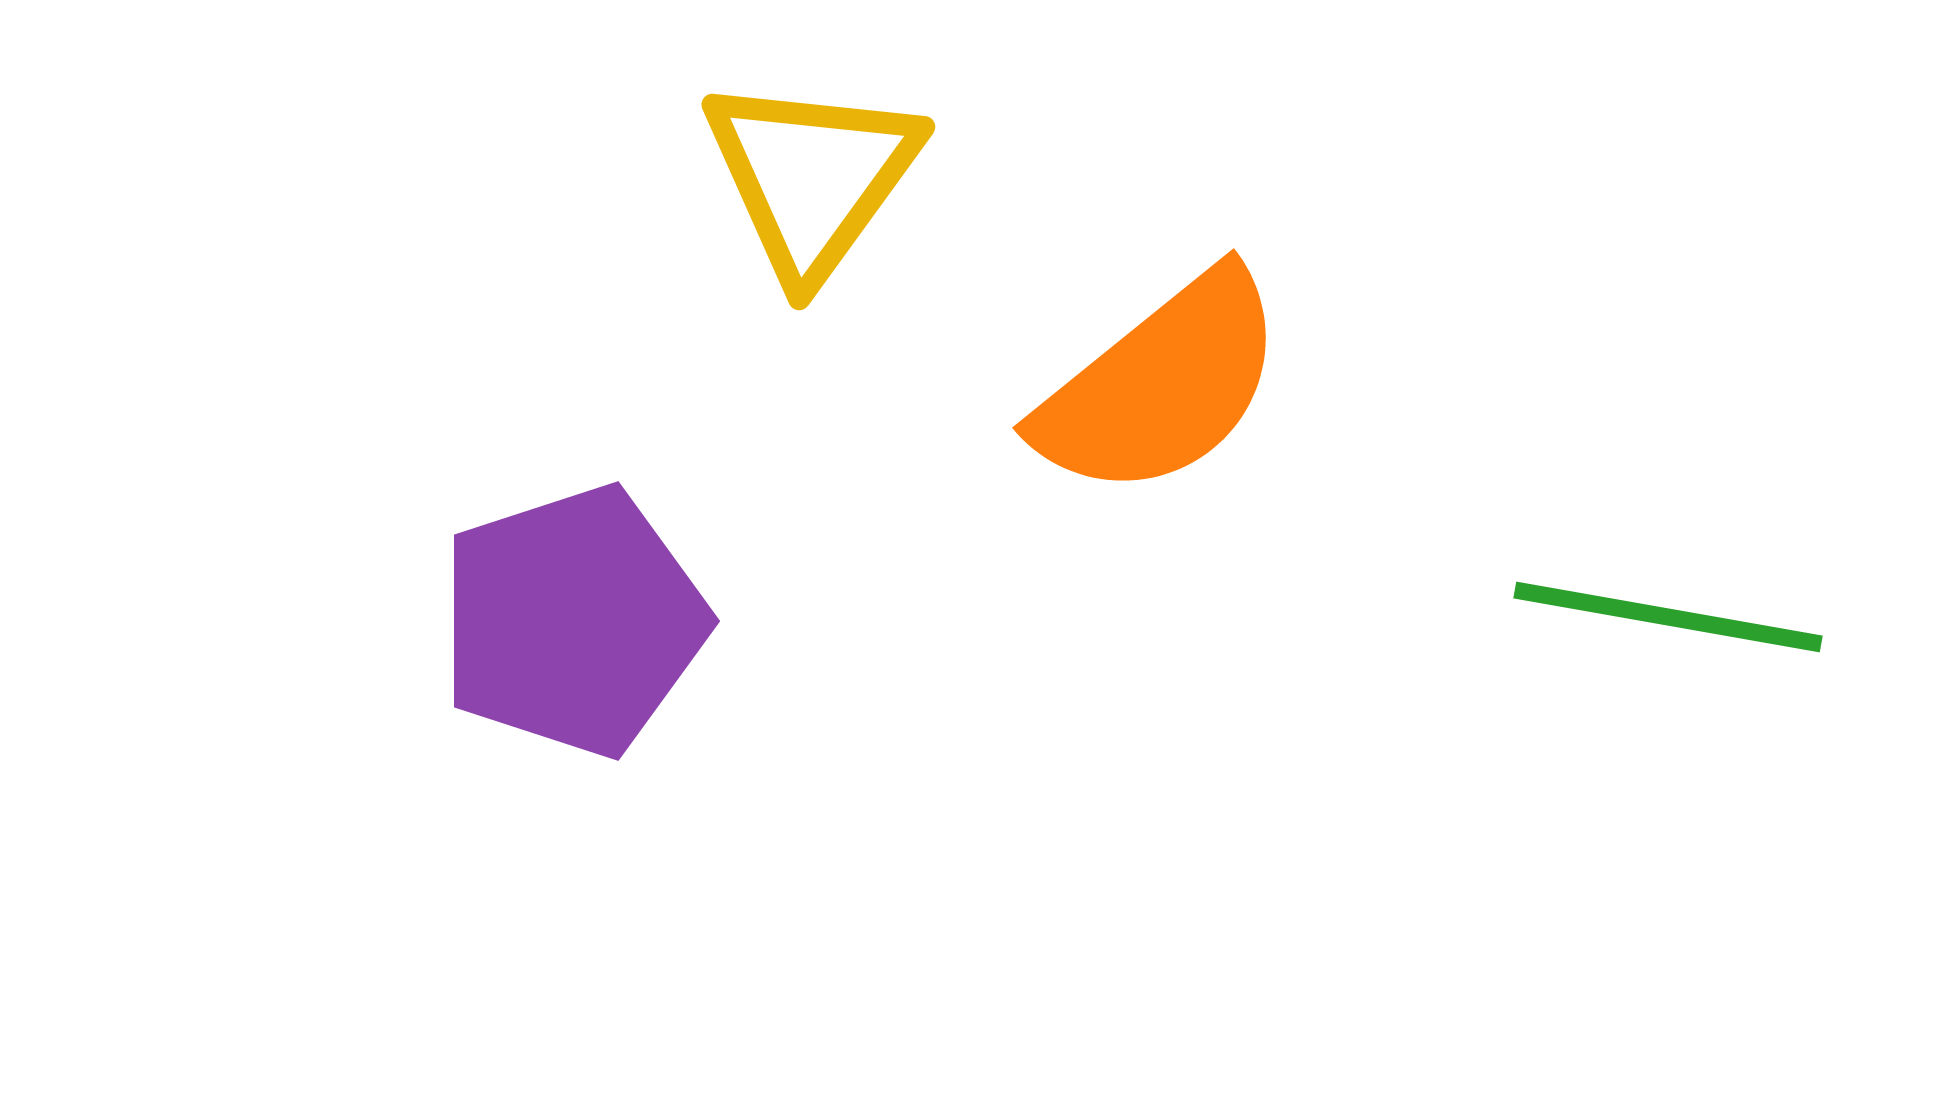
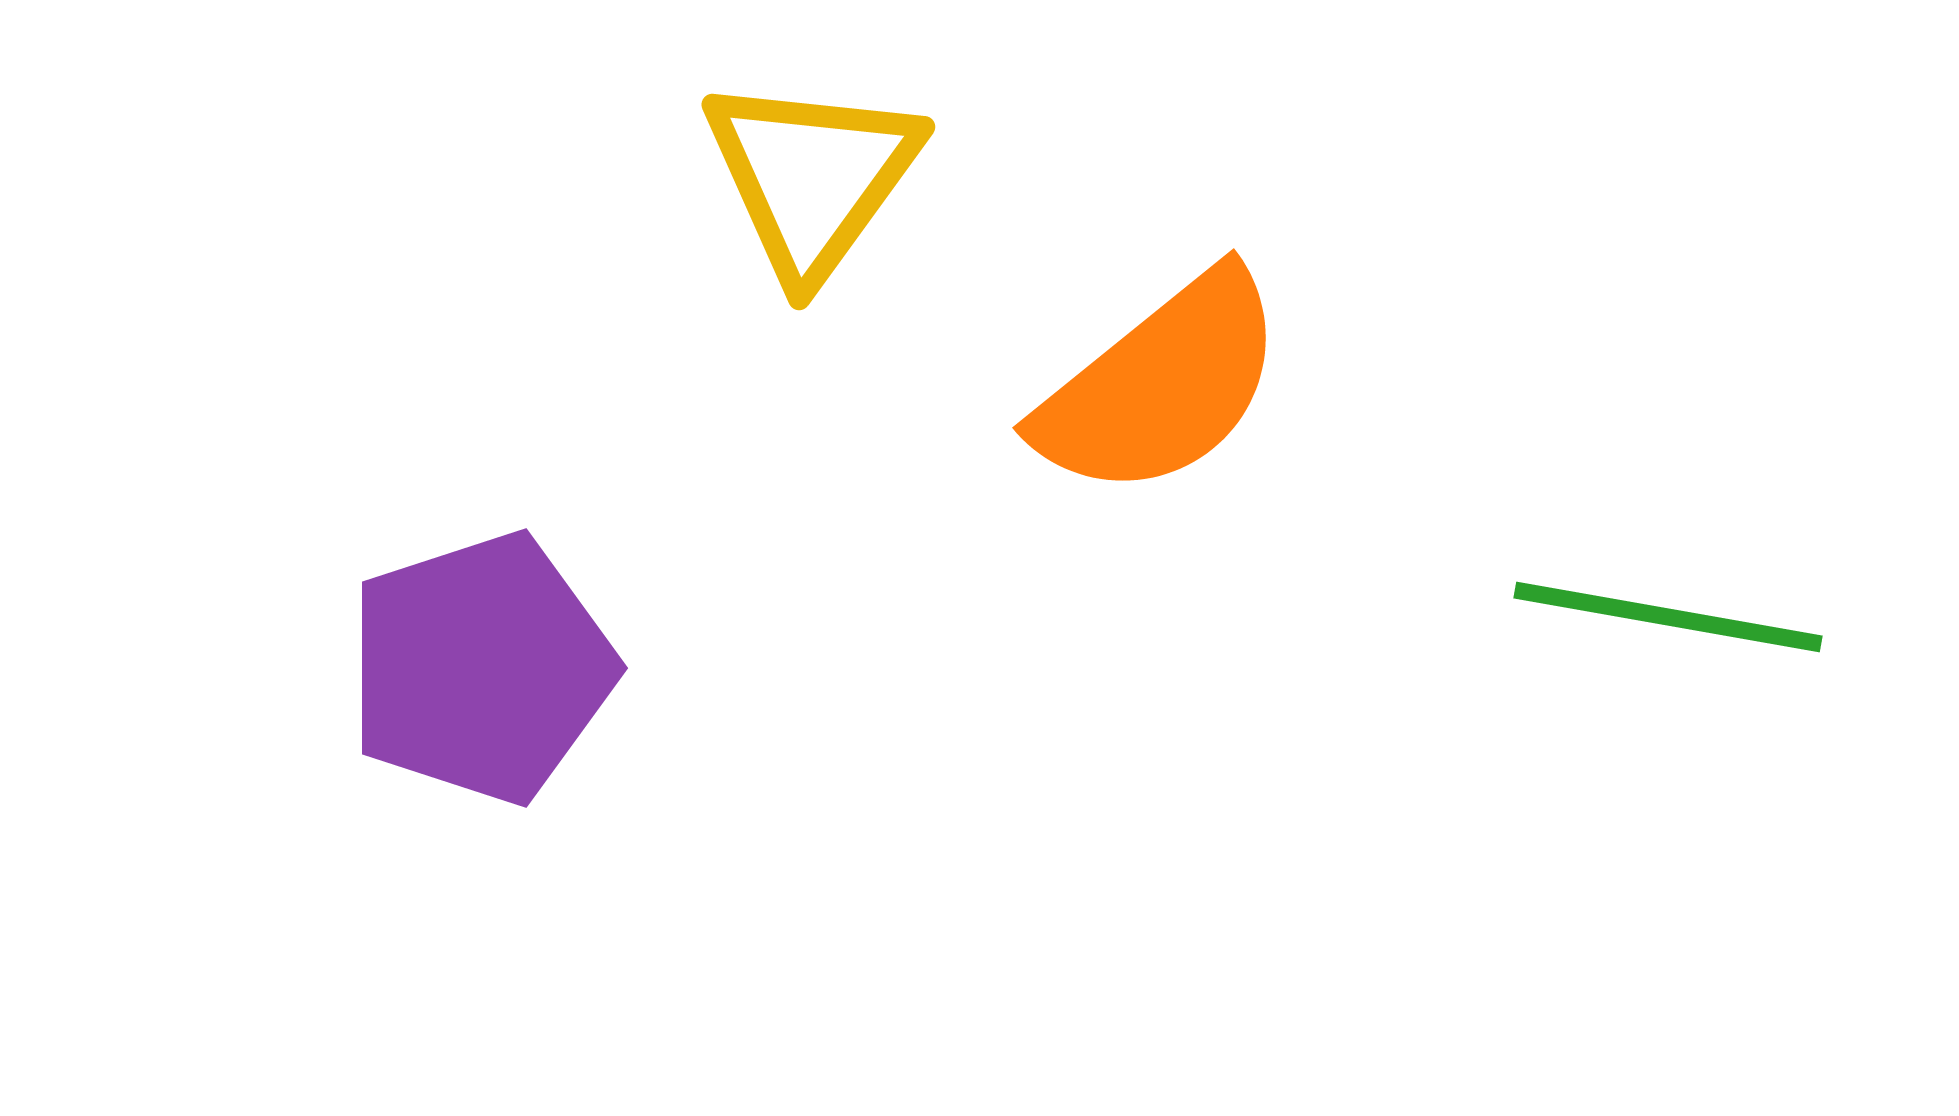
purple pentagon: moved 92 px left, 47 px down
